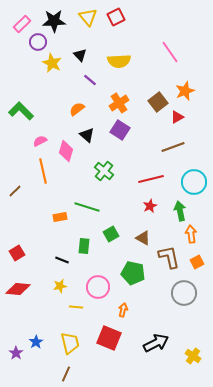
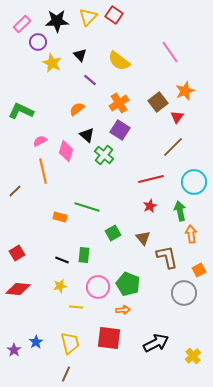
yellow triangle at (88, 17): rotated 24 degrees clockwise
red square at (116, 17): moved 2 px left, 2 px up; rotated 30 degrees counterclockwise
black star at (54, 21): moved 3 px right
yellow semicircle at (119, 61): rotated 40 degrees clockwise
green L-shape at (21, 111): rotated 20 degrees counterclockwise
red triangle at (177, 117): rotated 24 degrees counterclockwise
brown line at (173, 147): rotated 25 degrees counterclockwise
green cross at (104, 171): moved 16 px up
orange rectangle at (60, 217): rotated 24 degrees clockwise
green square at (111, 234): moved 2 px right, 1 px up
brown triangle at (143, 238): rotated 21 degrees clockwise
green rectangle at (84, 246): moved 9 px down
brown L-shape at (169, 257): moved 2 px left
orange square at (197, 262): moved 2 px right, 8 px down
green pentagon at (133, 273): moved 5 px left, 11 px down; rotated 10 degrees clockwise
orange arrow at (123, 310): rotated 72 degrees clockwise
red square at (109, 338): rotated 15 degrees counterclockwise
purple star at (16, 353): moved 2 px left, 3 px up
yellow cross at (193, 356): rotated 14 degrees clockwise
